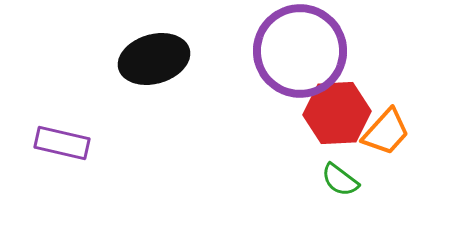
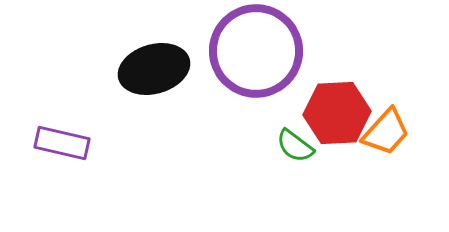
purple circle: moved 44 px left
black ellipse: moved 10 px down
green semicircle: moved 45 px left, 34 px up
